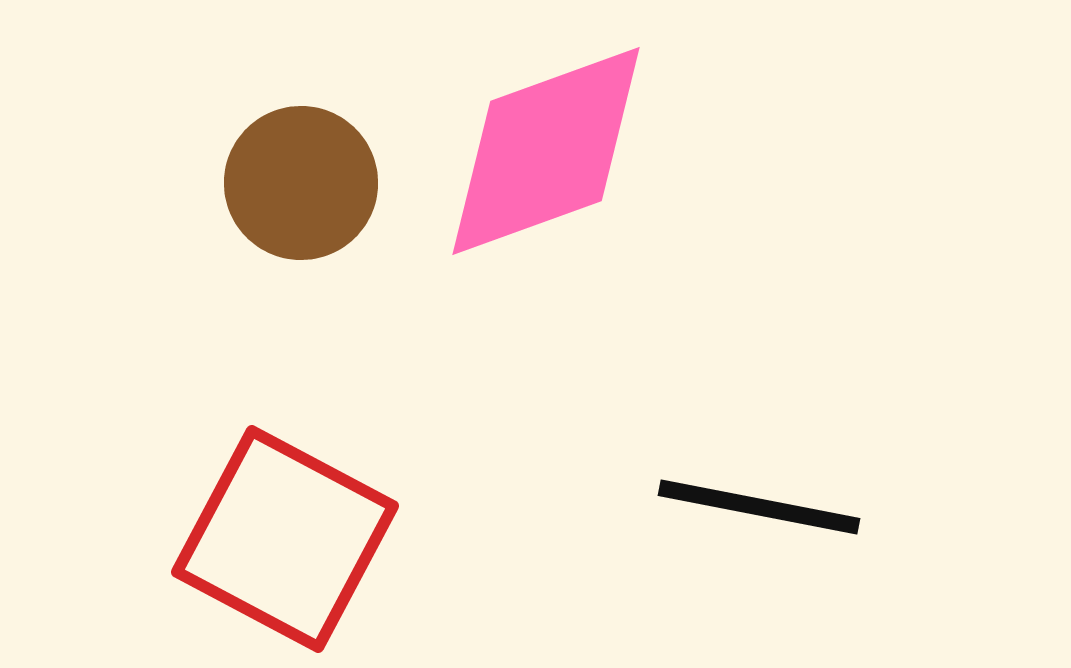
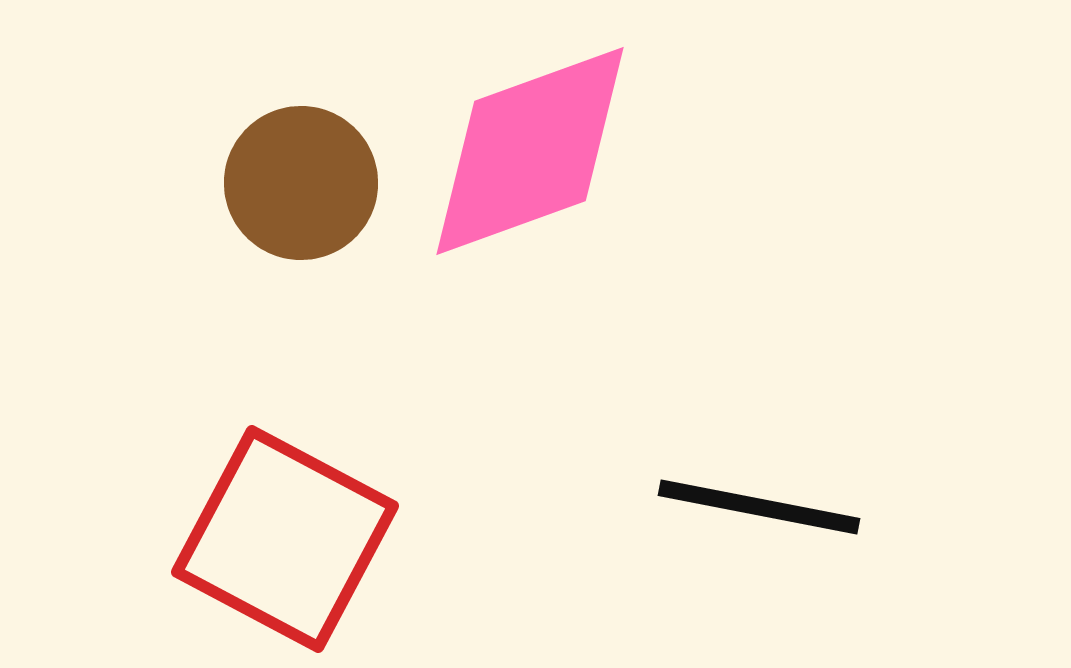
pink diamond: moved 16 px left
